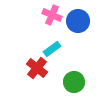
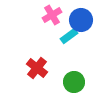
pink cross: rotated 36 degrees clockwise
blue circle: moved 3 px right, 1 px up
cyan rectangle: moved 17 px right, 13 px up
